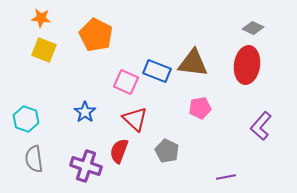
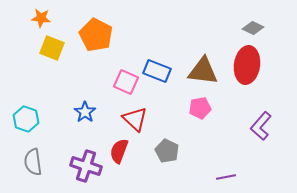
yellow square: moved 8 px right, 2 px up
brown triangle: moved 10 px right, 8 px down
gray semicircle: moved 1 px left, 3 px down
